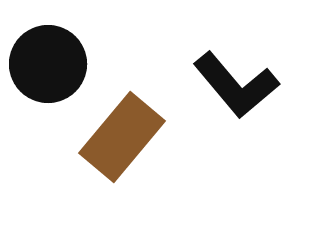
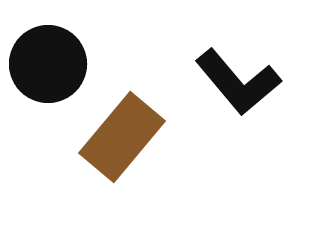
black L-shape: moved 2 px right, 3 px up
